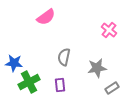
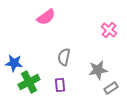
gray star: moved 1 px right, 2 px down
gray rectangle: moved 1 px left
